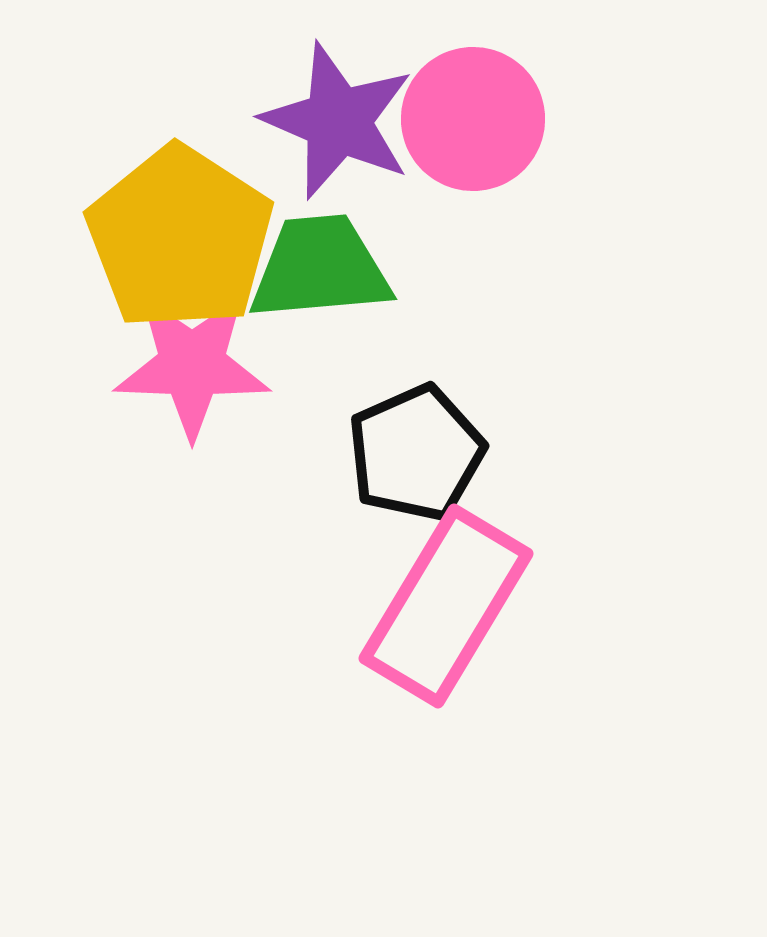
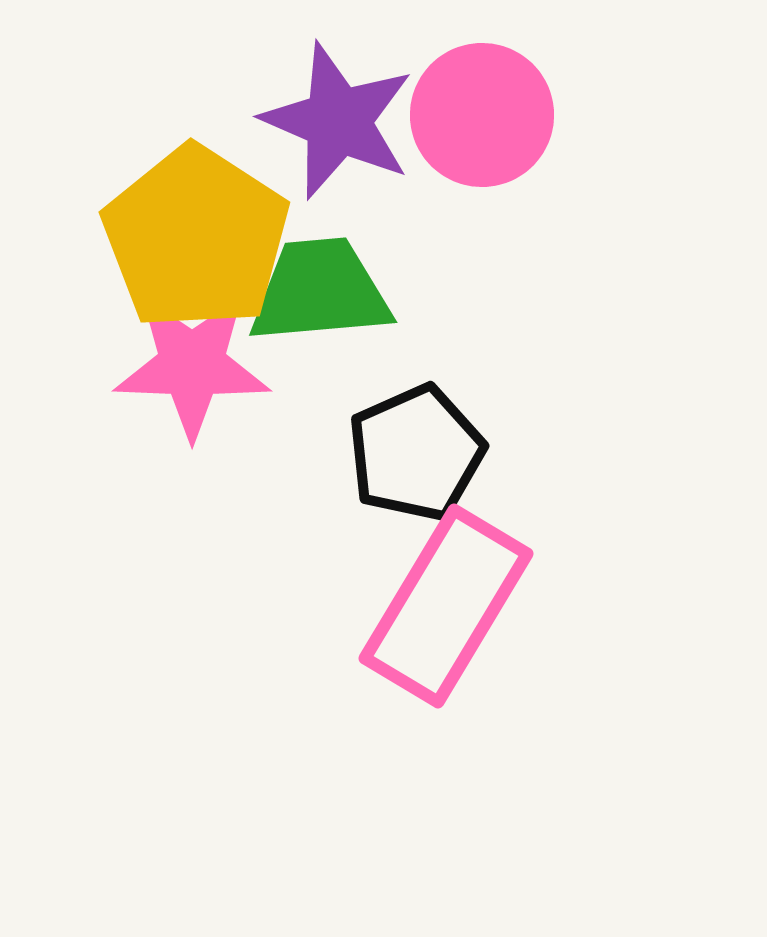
pink circle: moved 9 px right, 4 px up
yellow pentagon: moved 16 px right
green trapezoid: moved 23 px down
